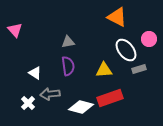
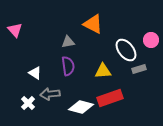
orange triangle: moved 24 px left, 7 px down
pink circle: moved 2 px right, 1 px down
yellow triangle: moved 1 px left, 1 px down
